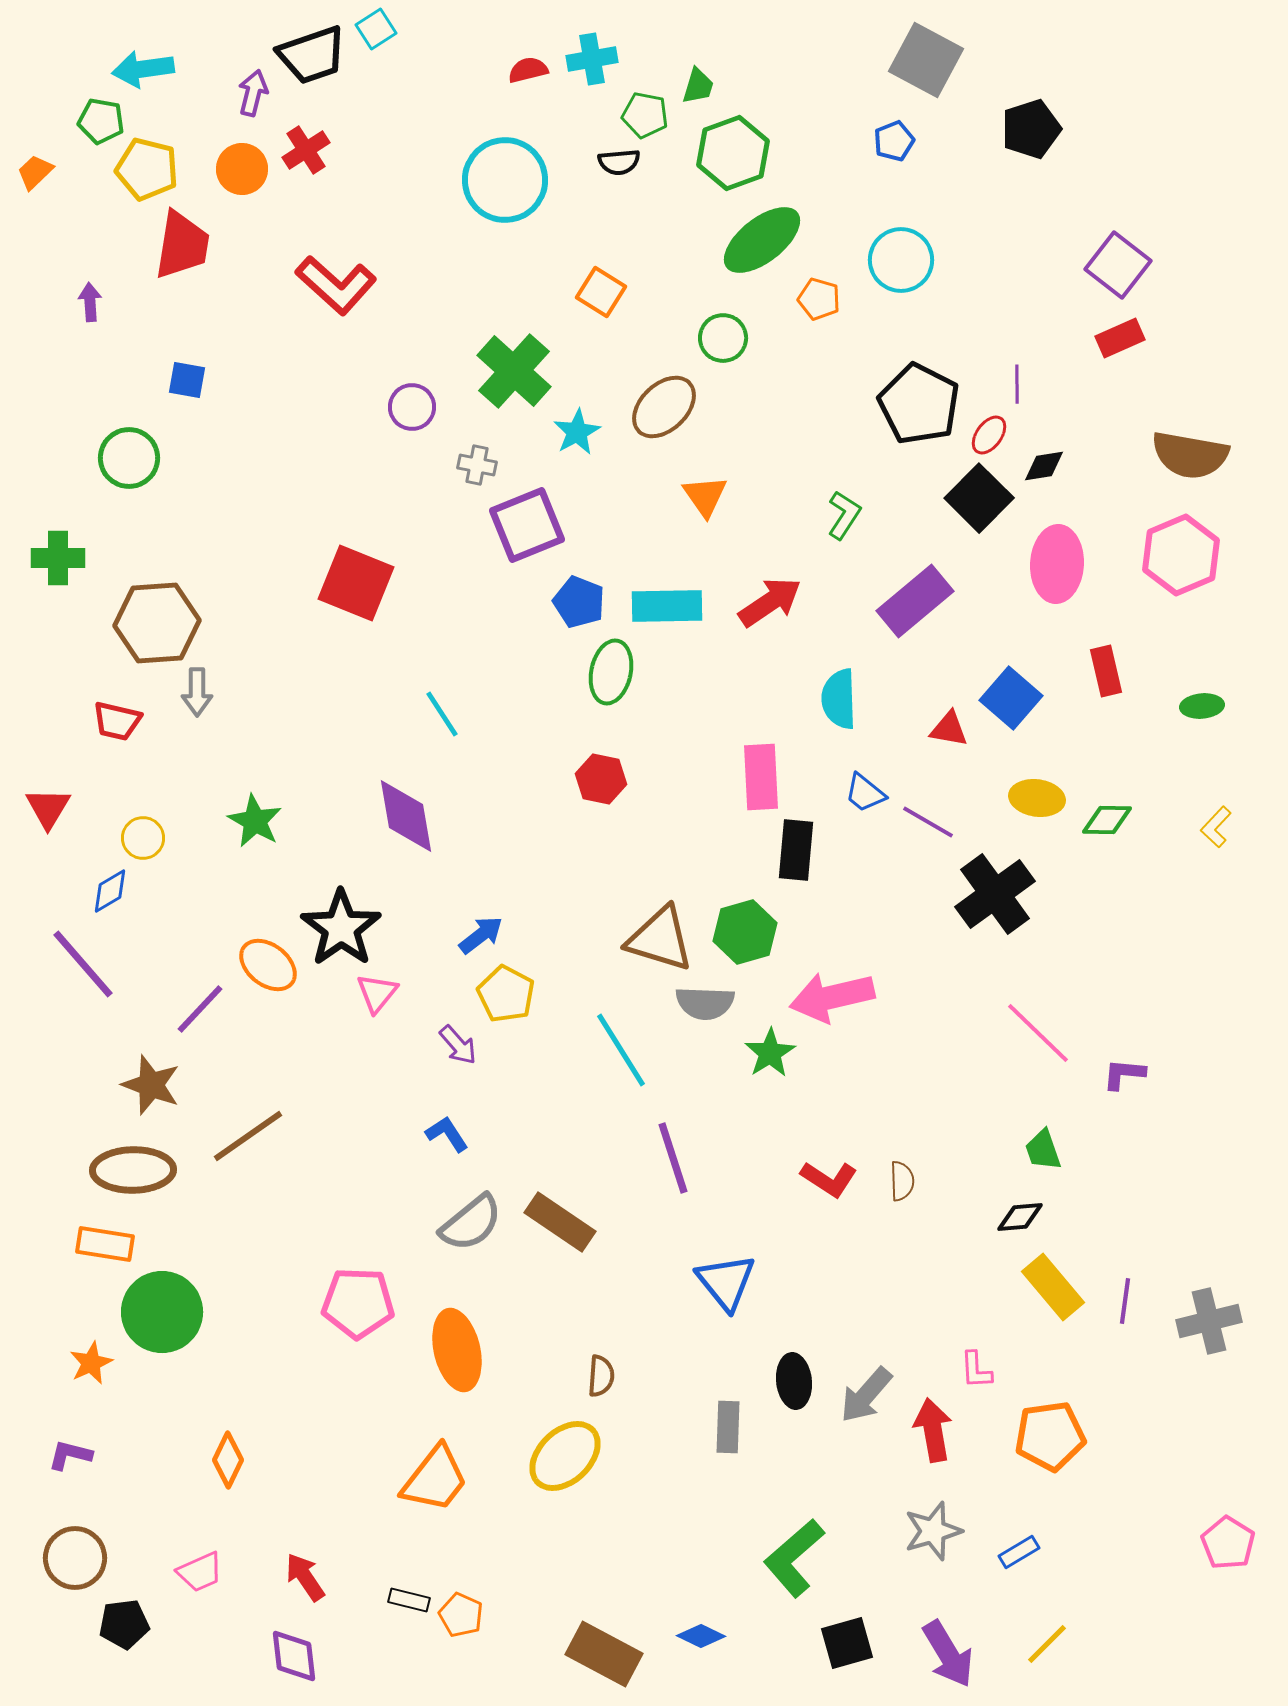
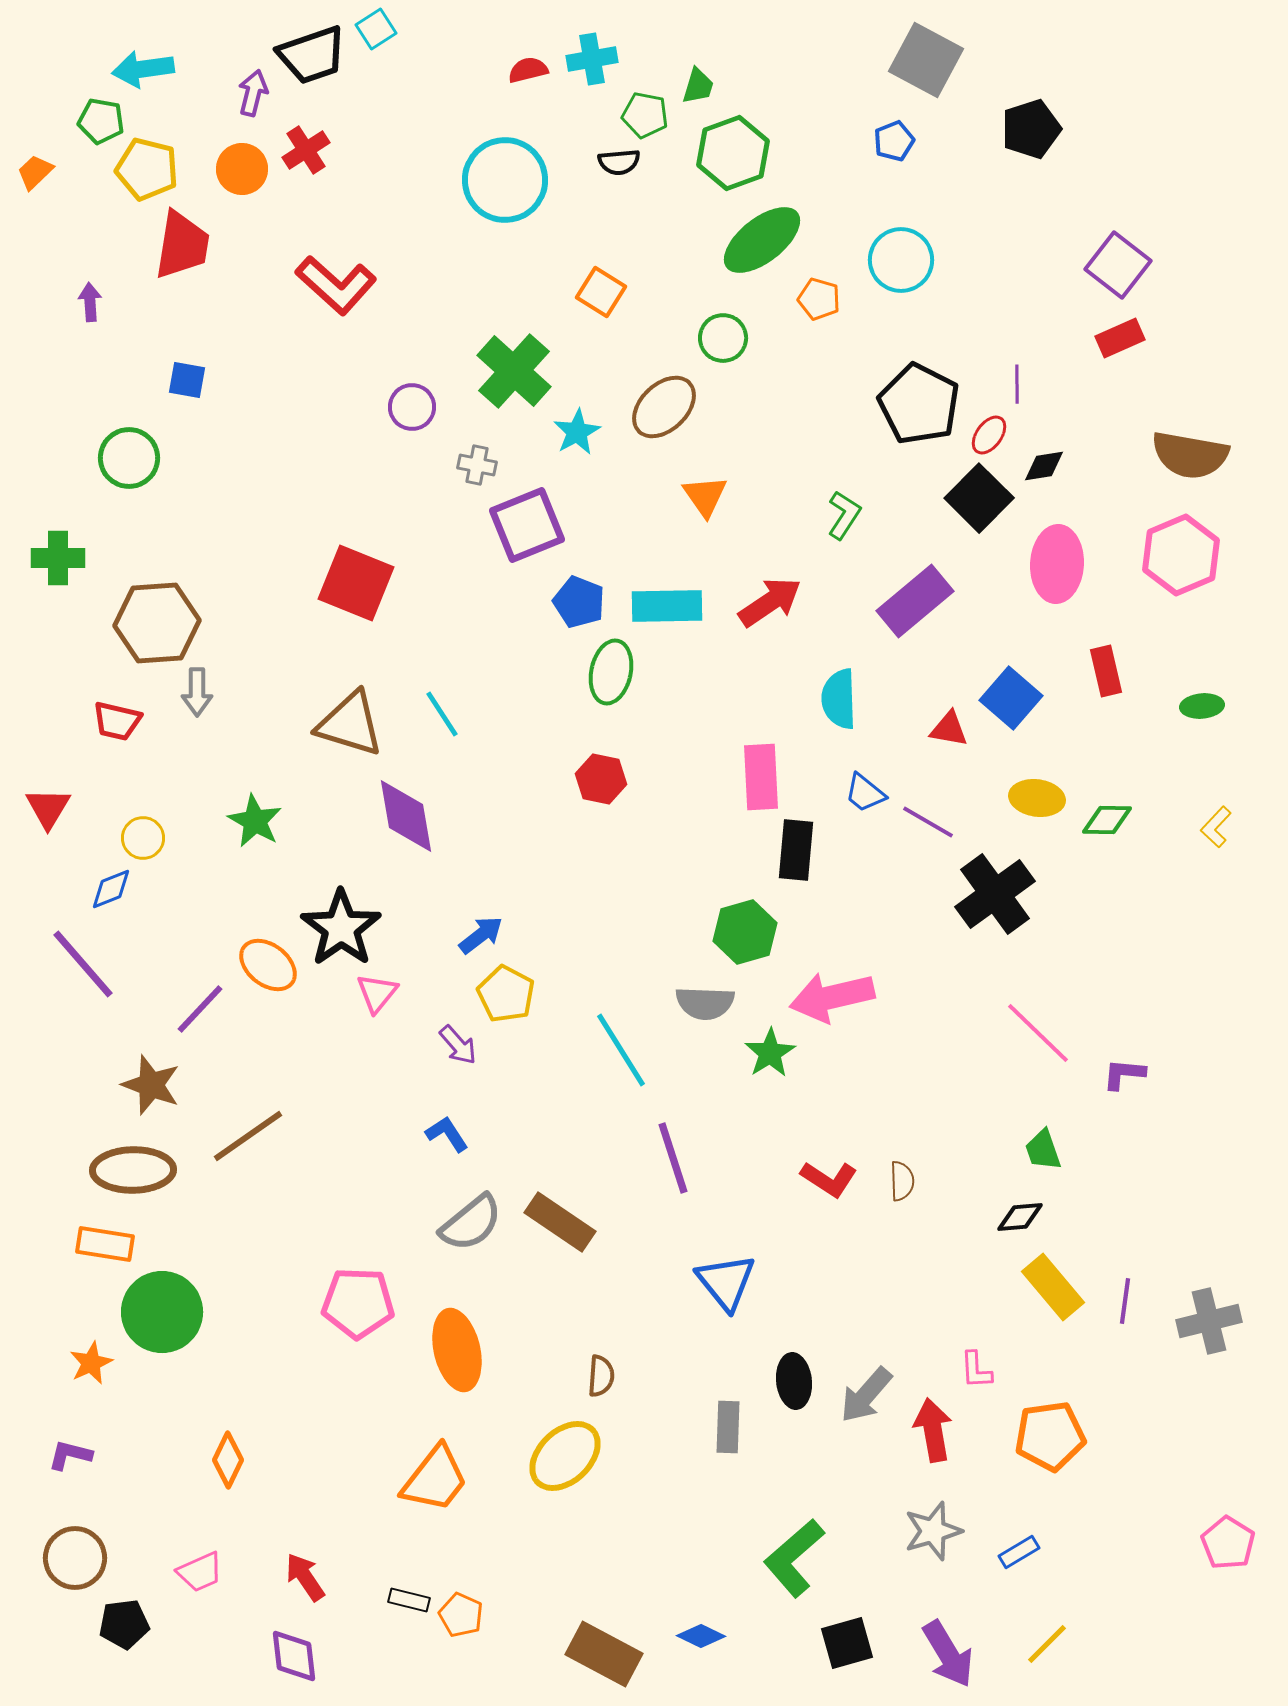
blue diamond at (110, 891): moved 1 px right, 2 px up; rotated 9 degrees clockwise
brown triangle at (660, 939): moved 310 px left, 215 px up
